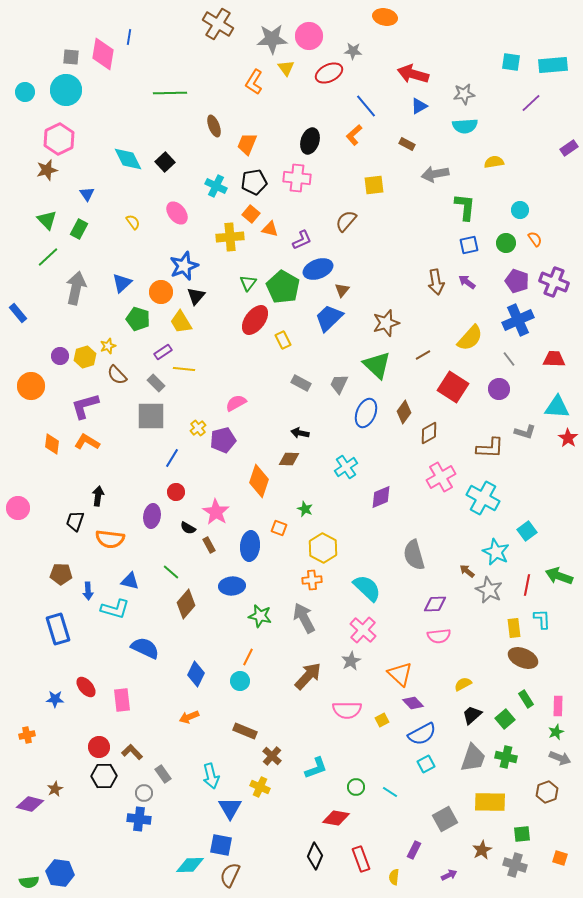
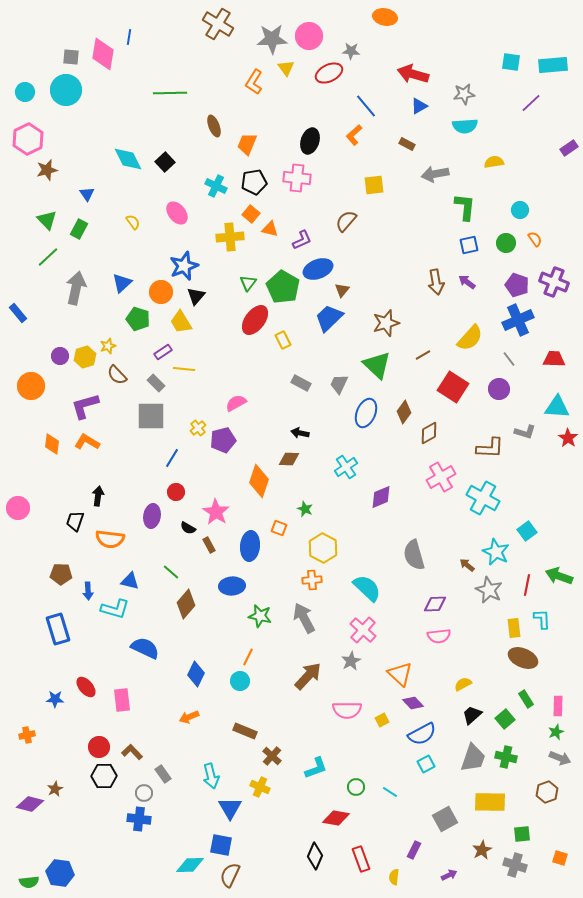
gray star at (353, 51): moved 2 px left
pink hexagon at (59, 139): moved 31 px left
purple pentagon at (517, 281): moved 4 px down
brown arrow at (467, 571): moved 6 px up
